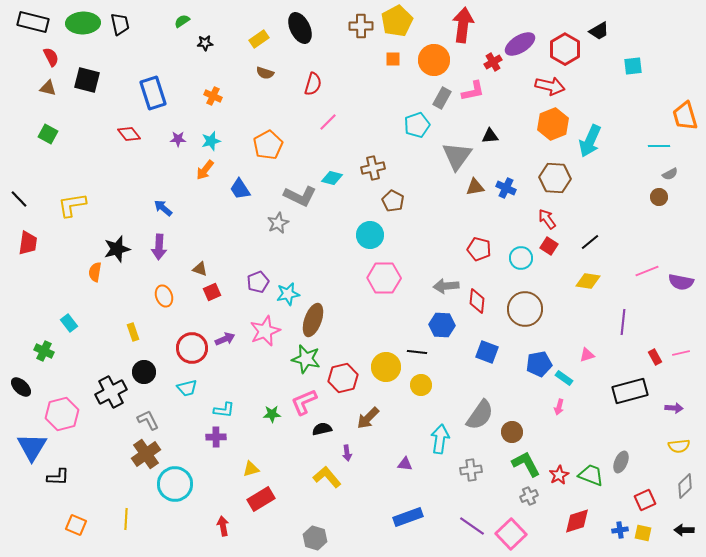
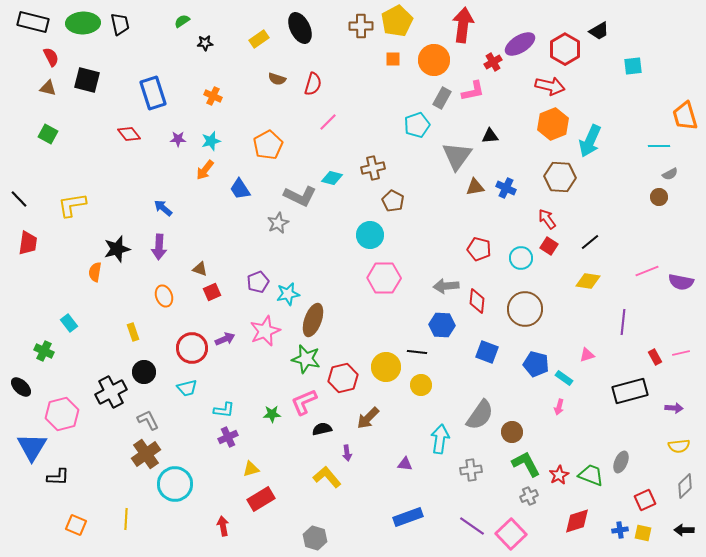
brown semicircle at (265, 73): moved 12 px right, 6 px down
brown hexagon at (555, 178): moved 5 px right, 1 px up
blue pentagon at (539, 364): moved 3 px left; rotated 25 degrees clockwise
purple cross at (216, 437): moved 12 px right; rotated 24 degrees counterclockwise
